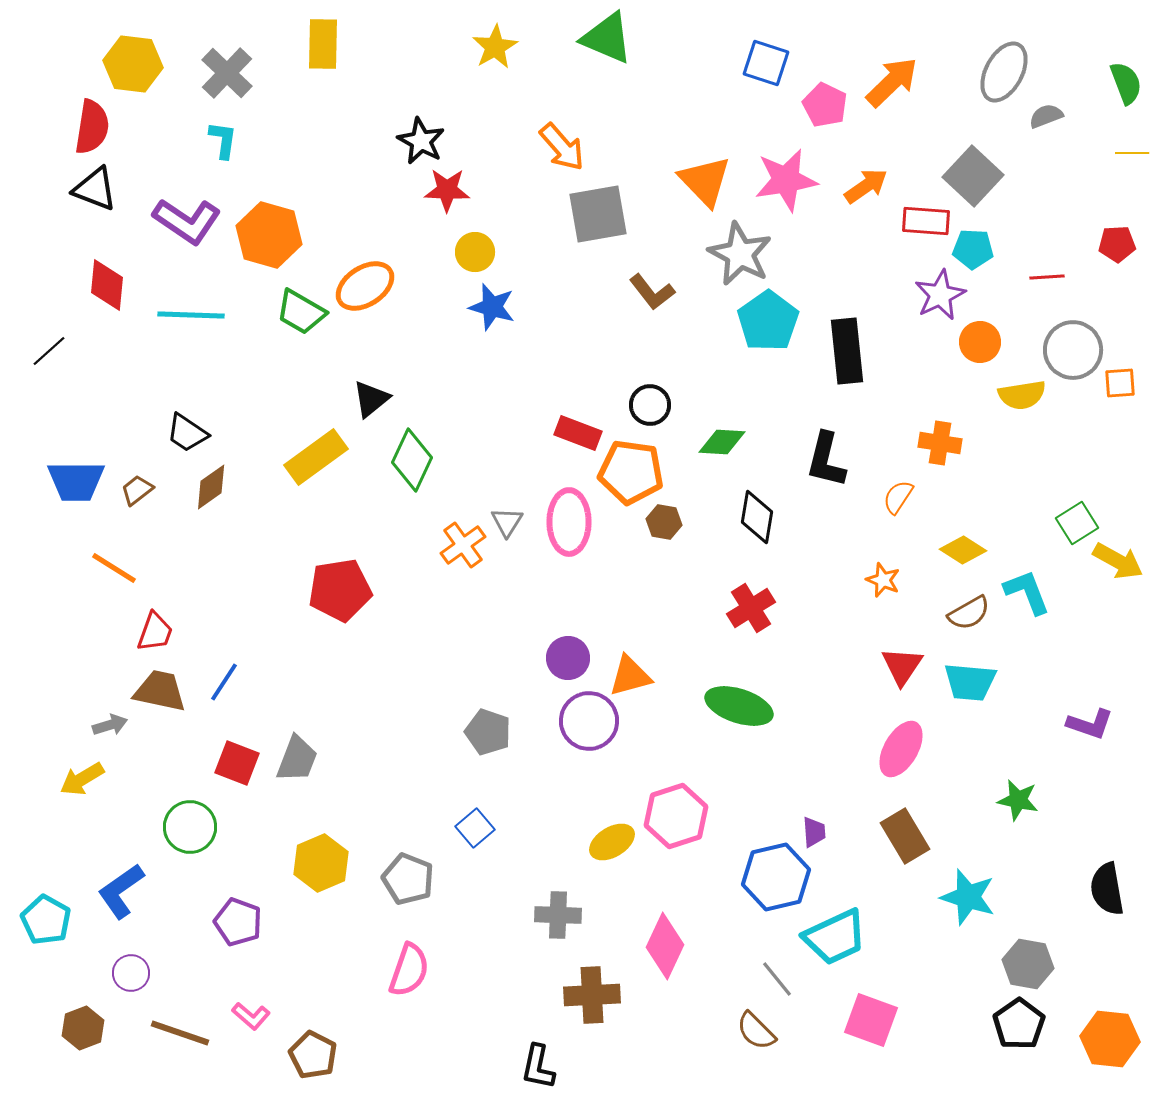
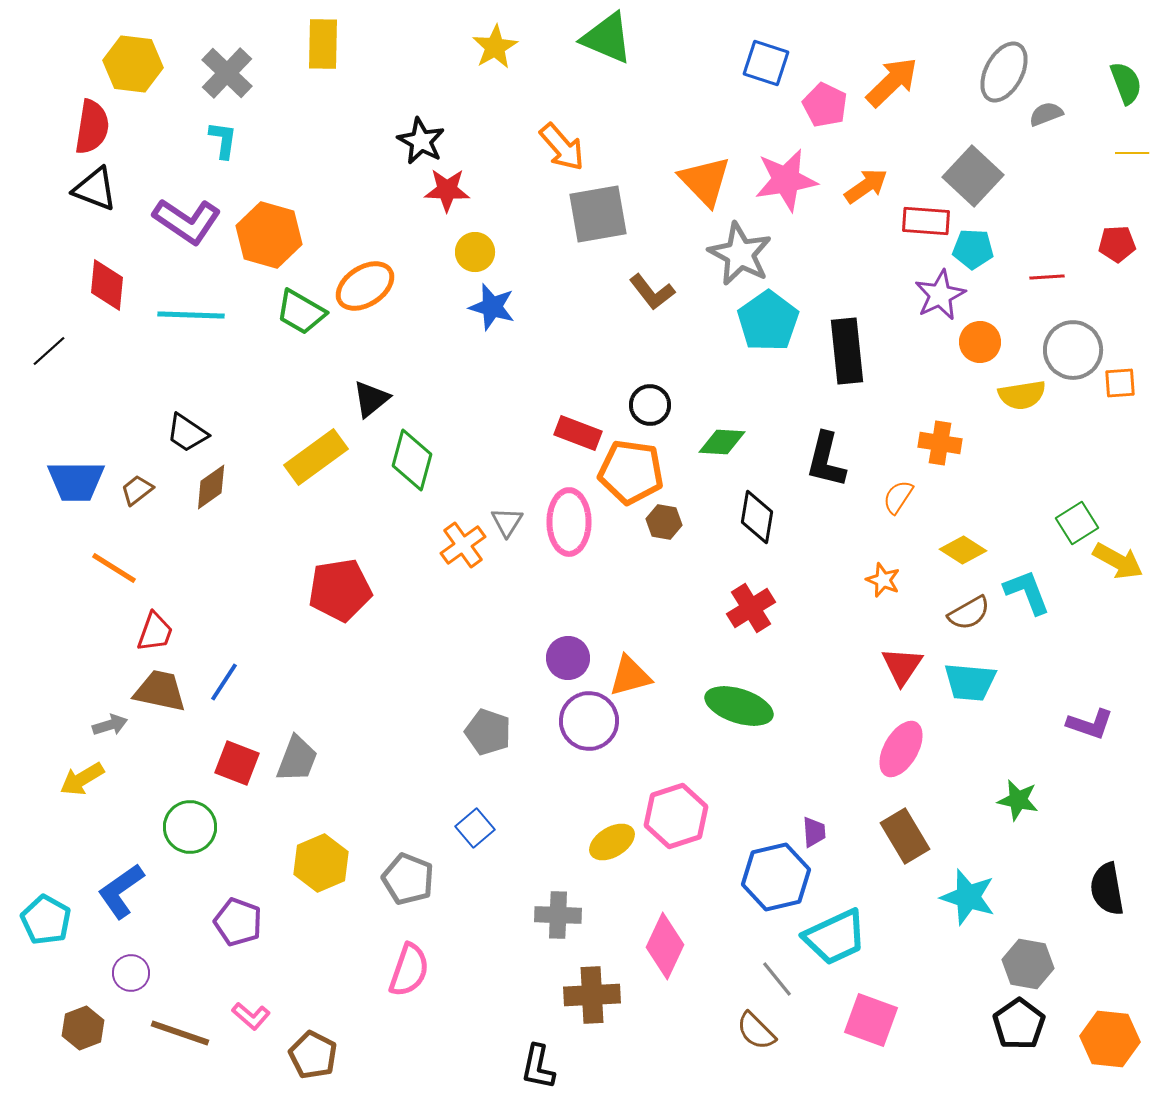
gray semicircle at (1046, 116): moved 2 px up
green diamond at (412, 460): rotated 10 degrees counterclockwise
